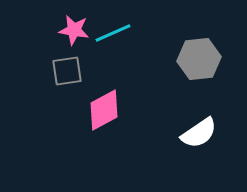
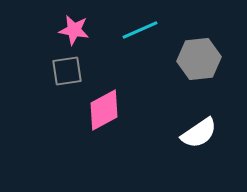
cyan line: moved 27 px right, 3 px up
